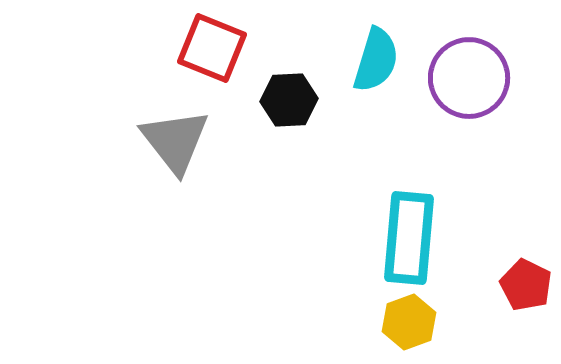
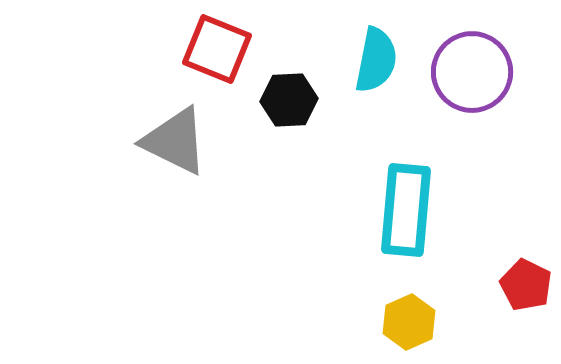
red square: moved 5 px right, 1 px down
cyan semicircle: rotated 6 degrees counterclockwise
purple circle: moved 3 px right, 6 px up
gray triangle: rotated 26 degrees counterclockwise
cyan rectangle: moved 3 px left, 28 px up
yellow hexagon: rotated 4 degrees counterclockwise
